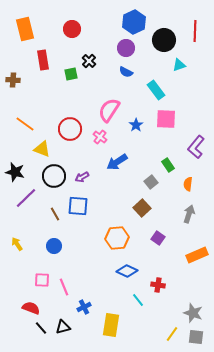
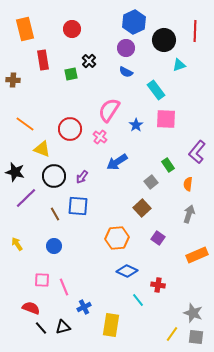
purple L-shape at (196, 147): moved 1 px right, 5 px down
purple arrow at (82, 177): rotated 24 degrees counterclockwise
